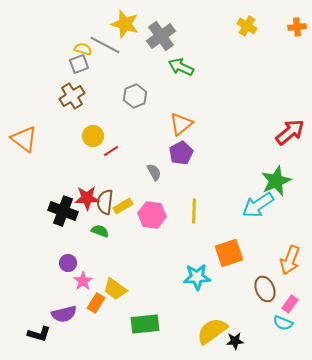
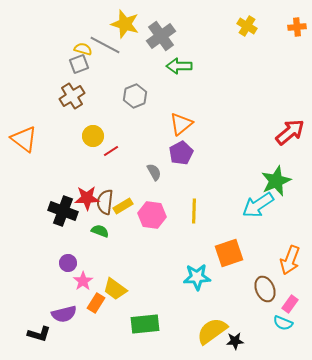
green arrow at (181, 67): moved 2 px left, 1 px up; rotated 25 degrees counterclockwise
